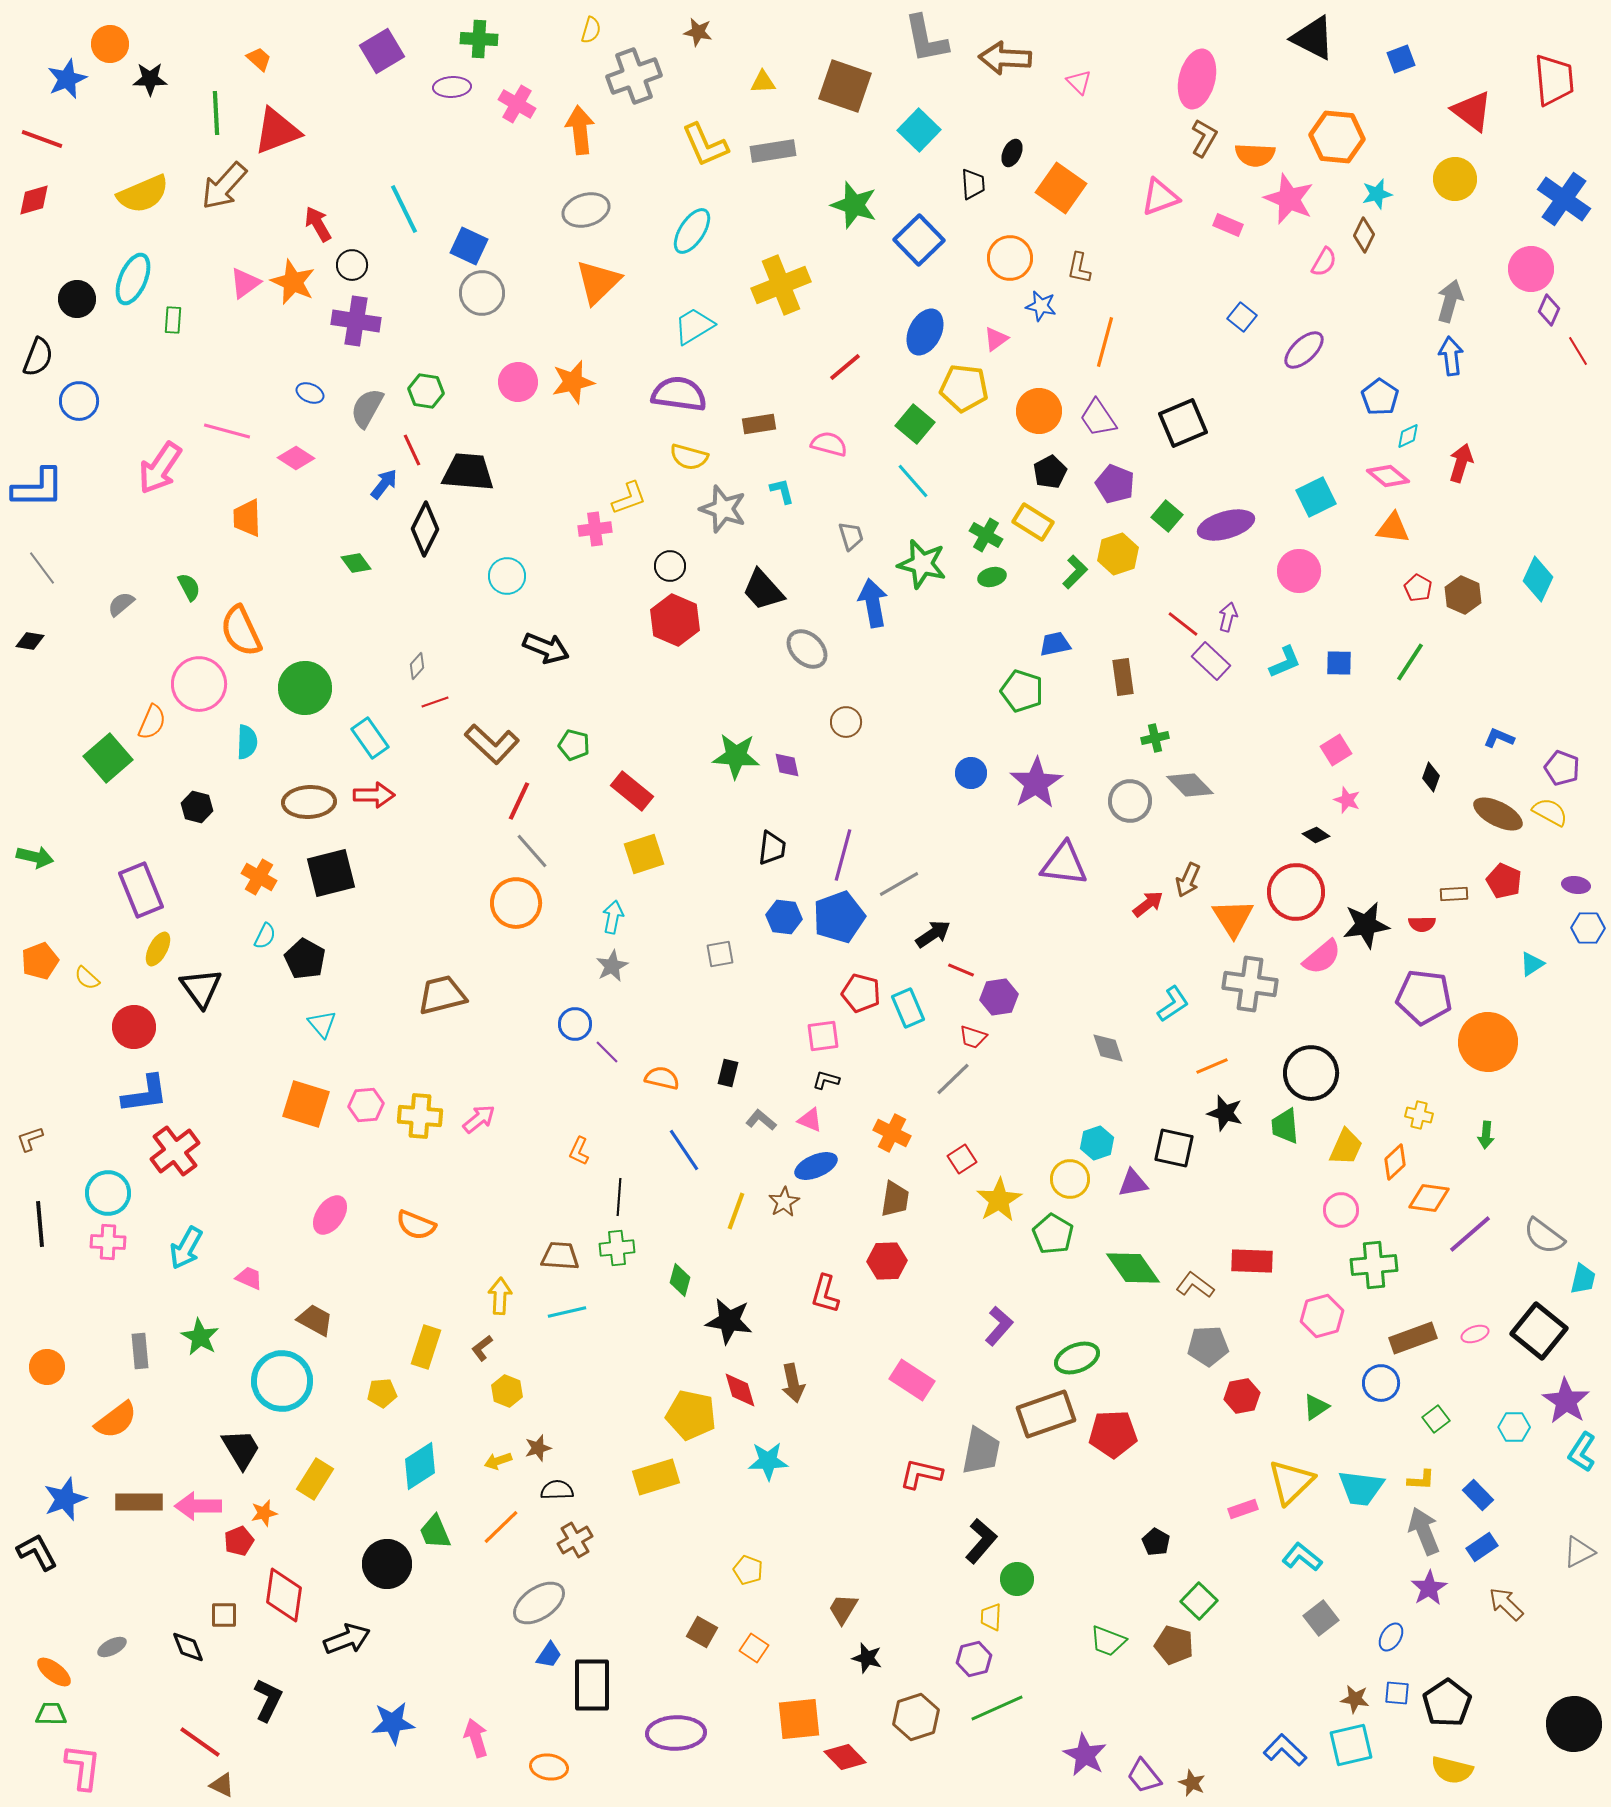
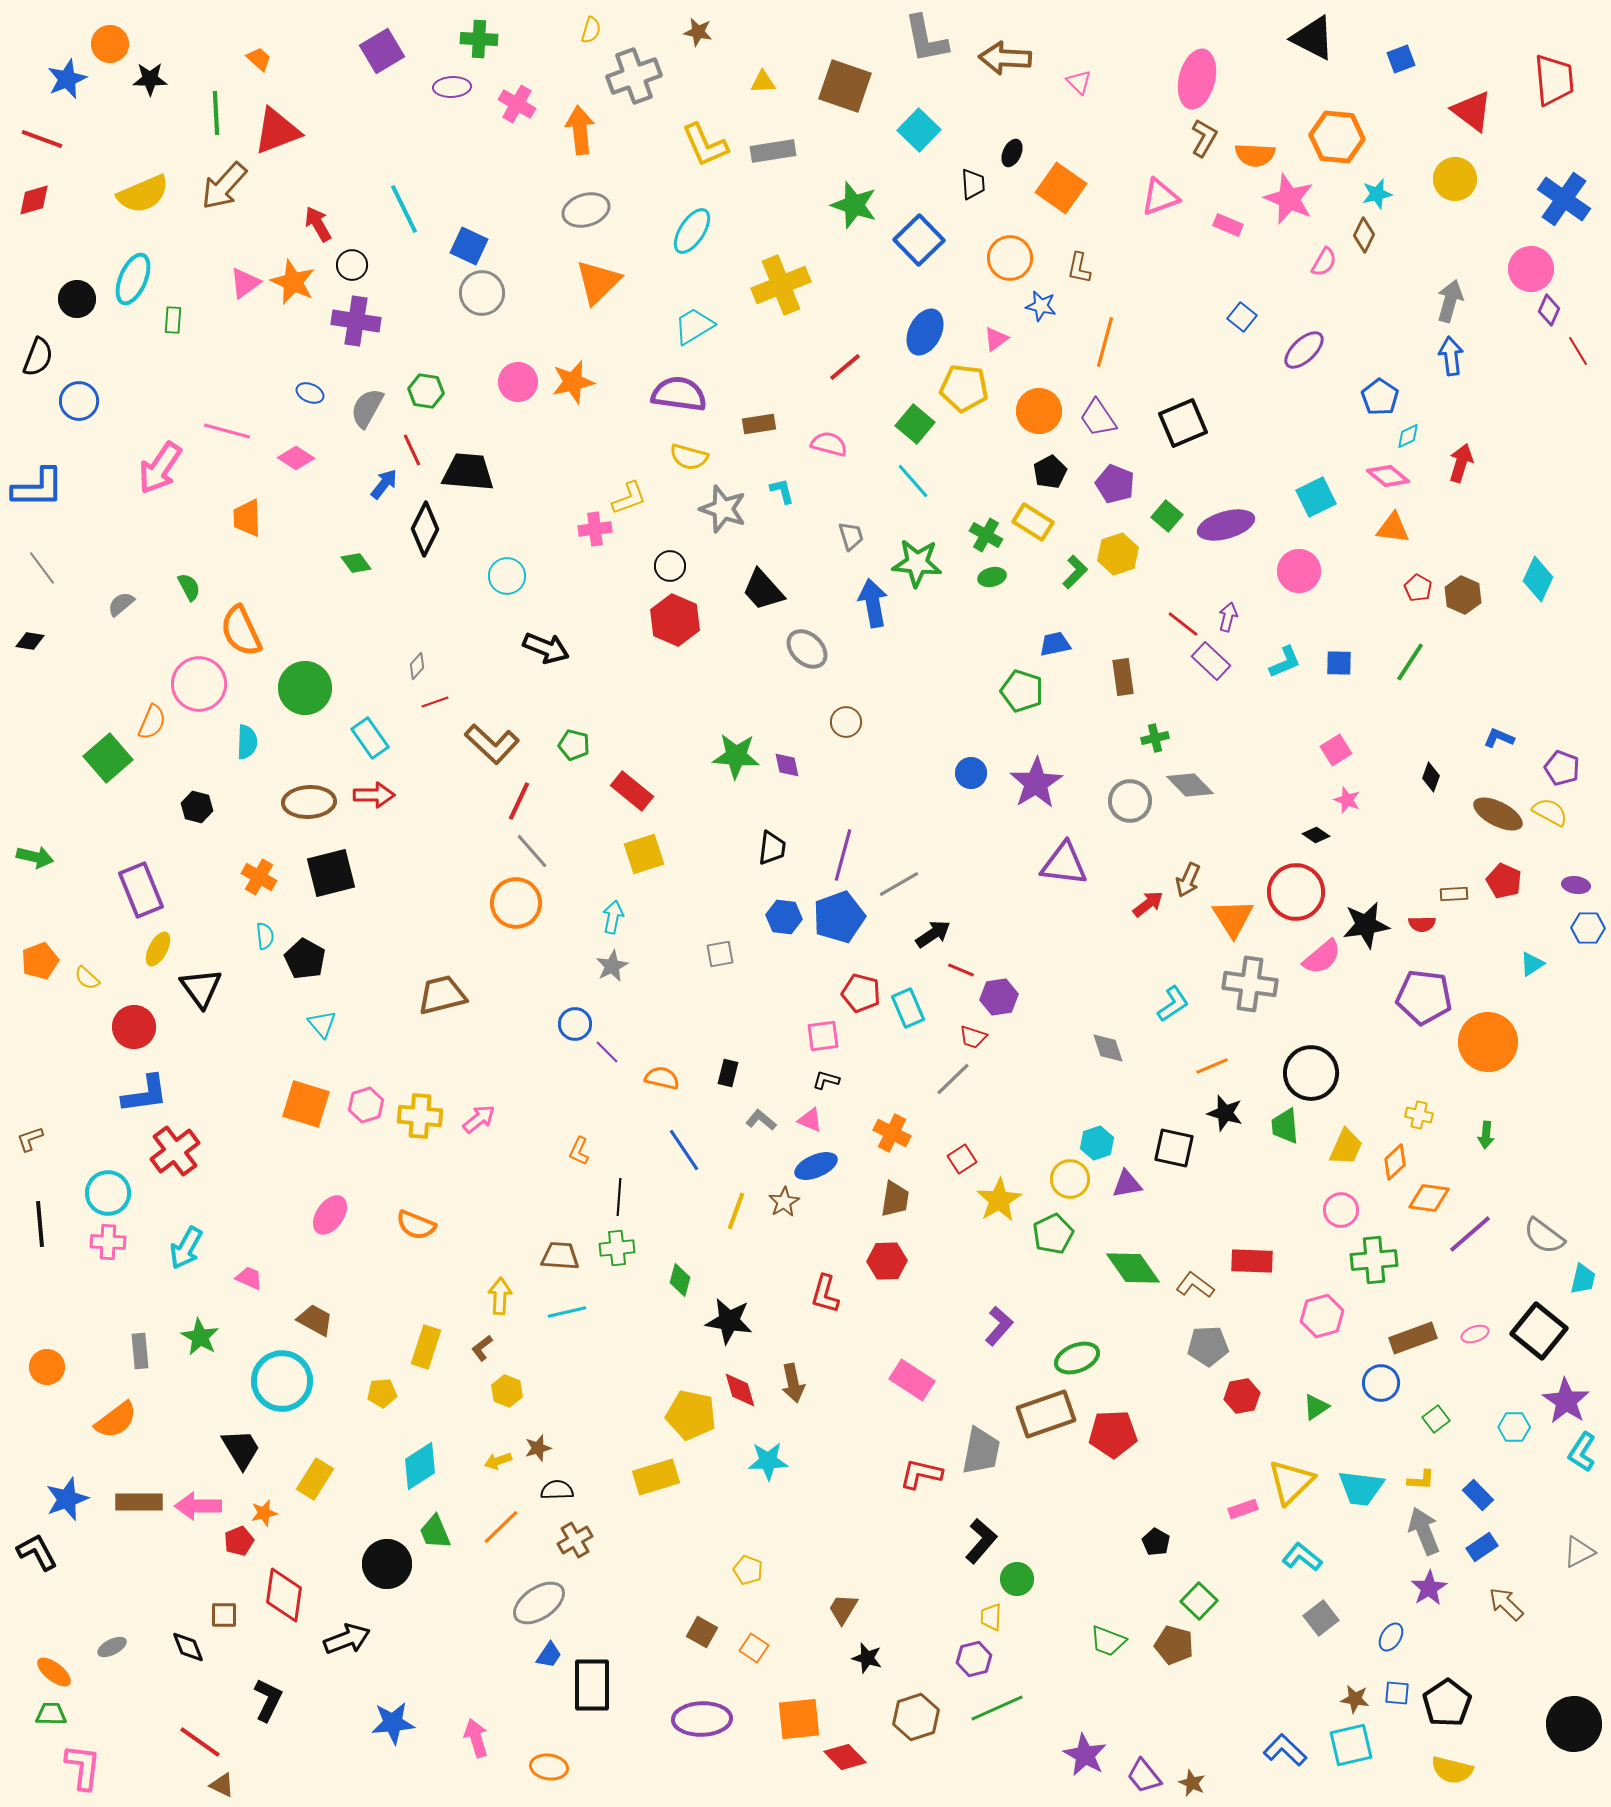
green star at (922, 564): moved 5 px left, 1 px up; rotated 9 degrees counterclockwise
cyan semicircle at (265, 936): rotated 32 degrees counterclockwise
pink hexagon at (366, 1105): rotated 12 degrees counterclockwise
purple triangle at (1133, 1183): moved 6 px left, 1 px down
green pentagon at (1053, 1234): rotated 15 degrees clockwise
green cross at (1374, 1265): moved 5 px up
blue star at (65, 1499): moved 2 px right
purple ellipse at (676, 1733): moved 26 px right, 14 px up
